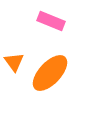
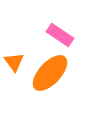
pink rectangle: moved 9 px right, 14 px down; rotated 12 degrees clockwise
